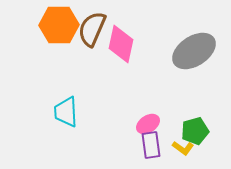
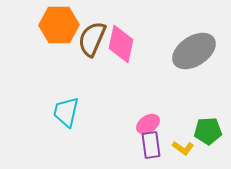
brown semicircle: moved 10 px down
cyan trapezoid: rotated 16 degrees clockwise
green pentagon: moved 13 px right; rotated 12 degrees clockwise
